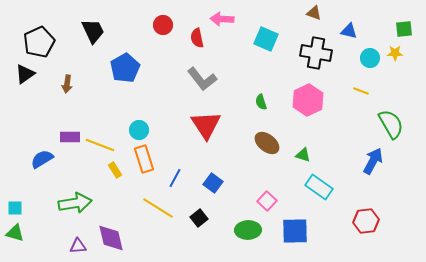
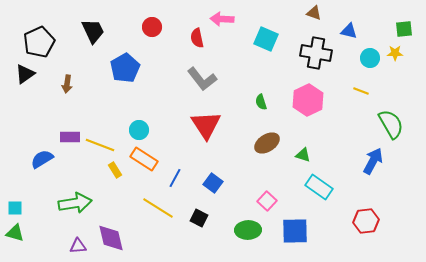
red circle at (163, 25): moved 11 px left, 2 px down
brown ellipse at (267, 143): rotated 70 degrees counterclockwise
orange rectangle at (144, 159): rotated 40 degrees counterclockwise
black square at (199, 218): rotated 24 degrees counterclockwise
